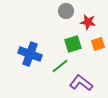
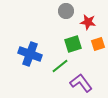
purple L-shape: rotated 15 degrees clockwise
